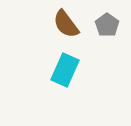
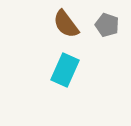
gray pentagon: rotated 15 degrees counterclockwise
